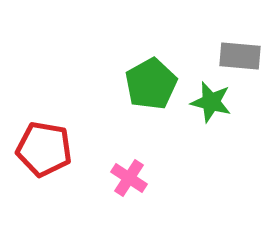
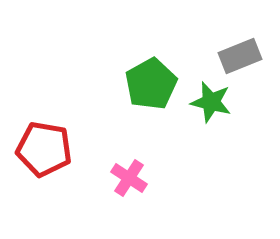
gray rectangle: rotated 27 degrees counterclockwise
